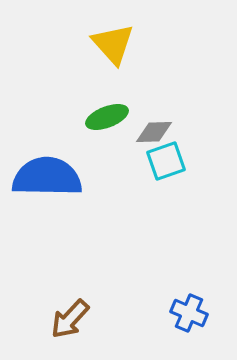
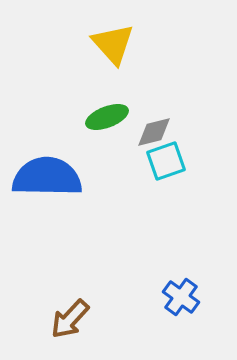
gray diamond: rotated 12 degrees counterclockwise
blue cross: moved 8 px left, 16 px up; rotated 12 degrees clockwise
